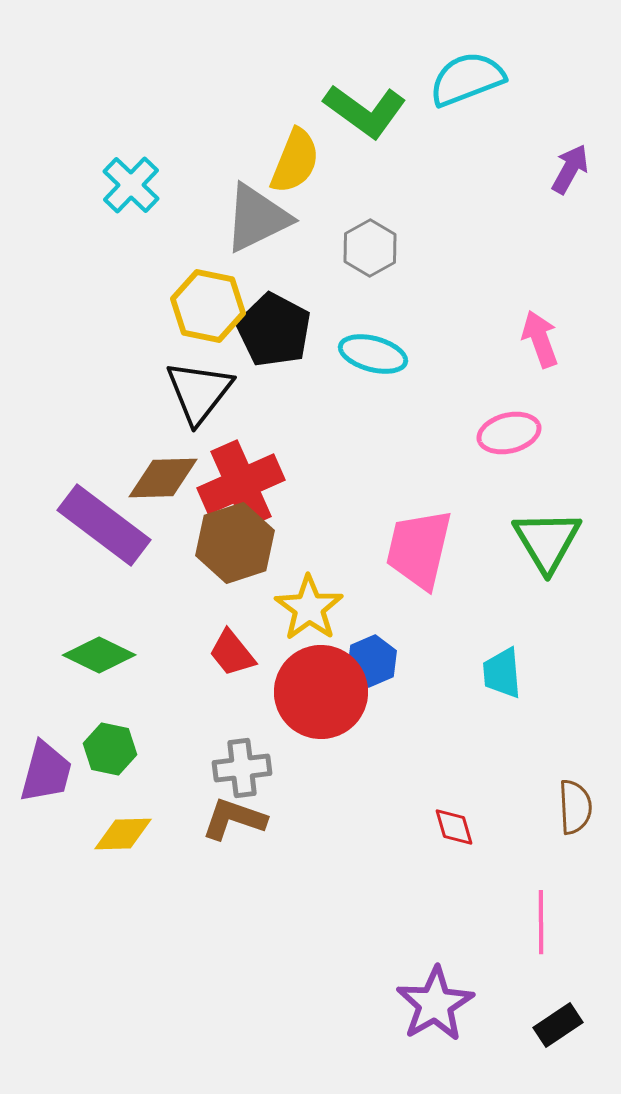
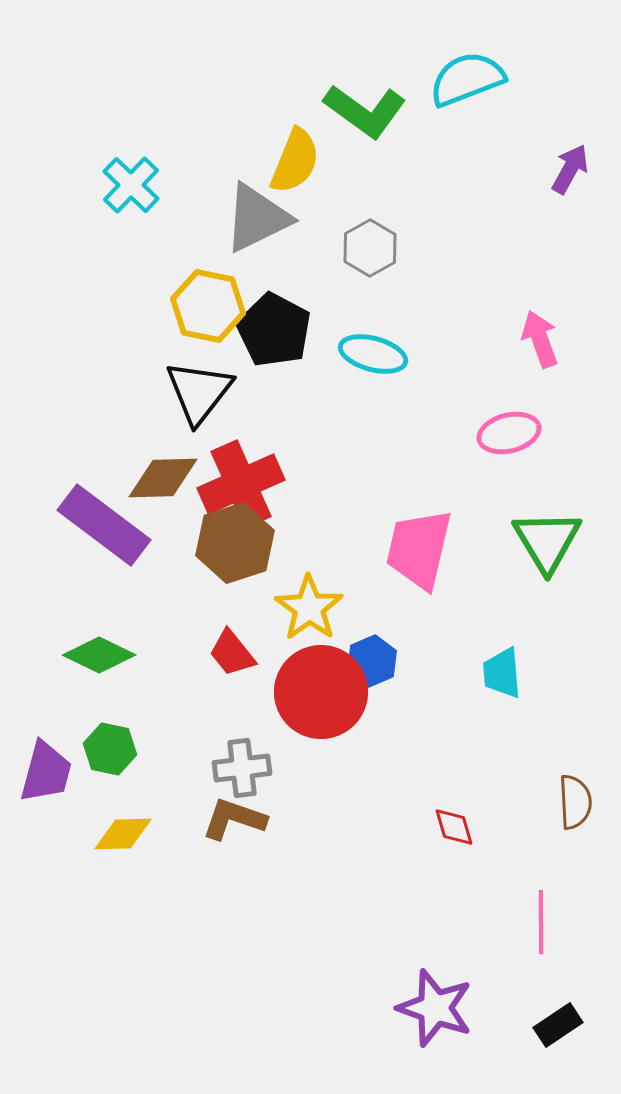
brown semicircle: moved 5 px up
purple star: moved 4 px down; rotated 22 degrees counterclockwise
